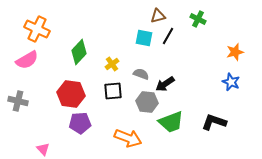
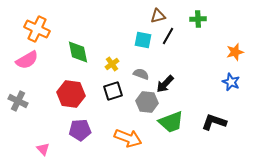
green cross: rotated 28 degrees counterclockwise
cyan square: moved 1 px left, 2 px down
green diamond: moved 1 px left; rotated 55 degrees counterclockwise
black arrow: rotated 12 degrees counterclockwise
black square: rotated 12 degrees counterclockwise
gray cross: rotated 12 degrees clockwise
purple pentagon: moved 7 px down
